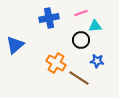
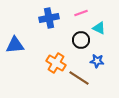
cyan triangle: moved 4 px right, 2 px down; rotated 32 degrees clockwise
blue triangle: rotated 36 degrees clockwise
